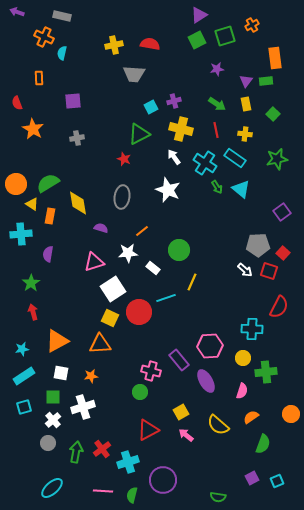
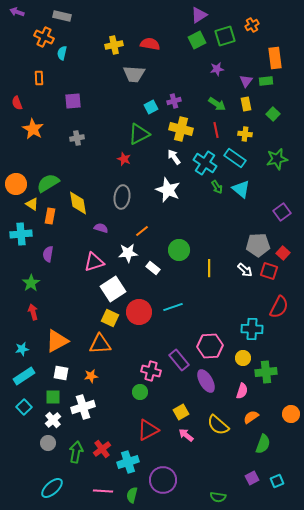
yellow line at (192, 282): moved 17 px right, 14 px up; rotated 24 degrees counterclockwise
cyan line at (166, 298): moved 7 px right, 9 px down
cyan square at (24, 407): rotated 28 degrees counterclockwise
